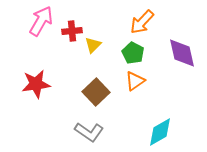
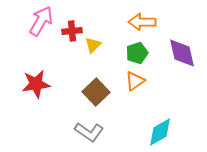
orange arrow: rotated 48 degrees clockwise
green pentagon: moved 4 px right; rotated 25 degrees clockwise
